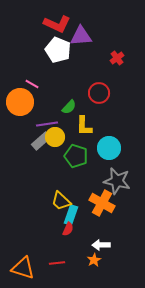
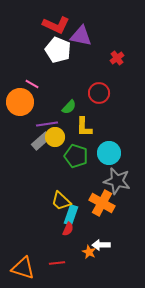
red L-shape: moved 1 px left, 1 px down
purple triangle: rotated 15 degrees clockwise
yellow L-shape: moved 1 px down
cyan circle: moved 5 px down
orange star: moved 5 px left, 8 px up; rotated 16 degrees counterclockwise
